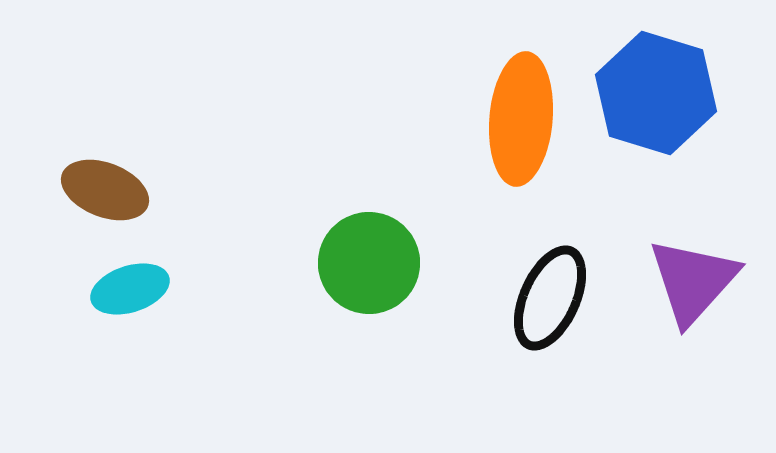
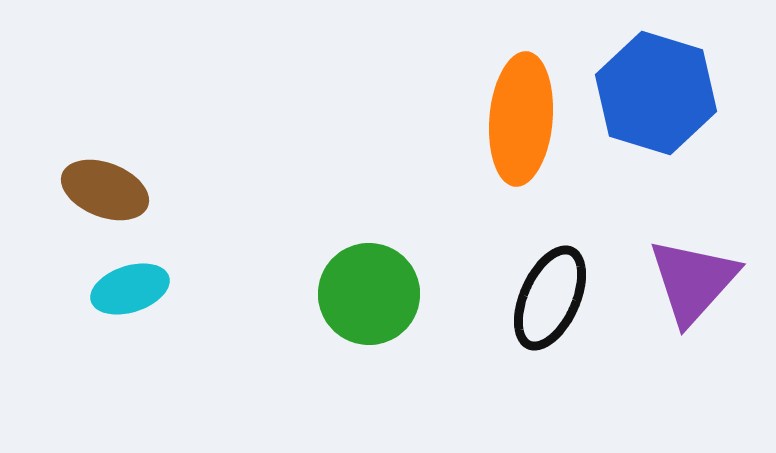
green circle: moved 31 px down
